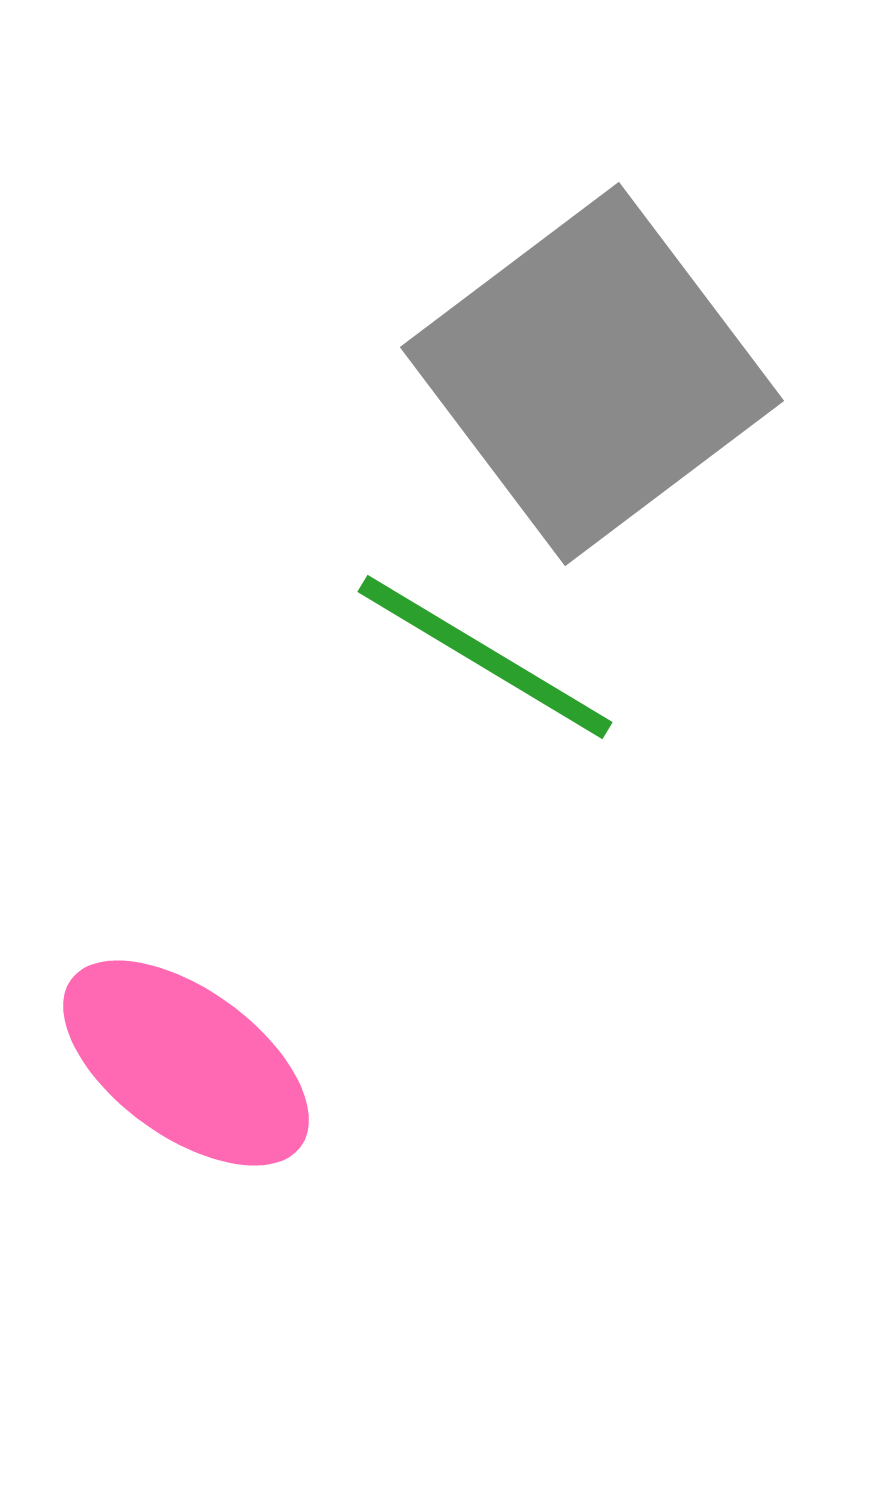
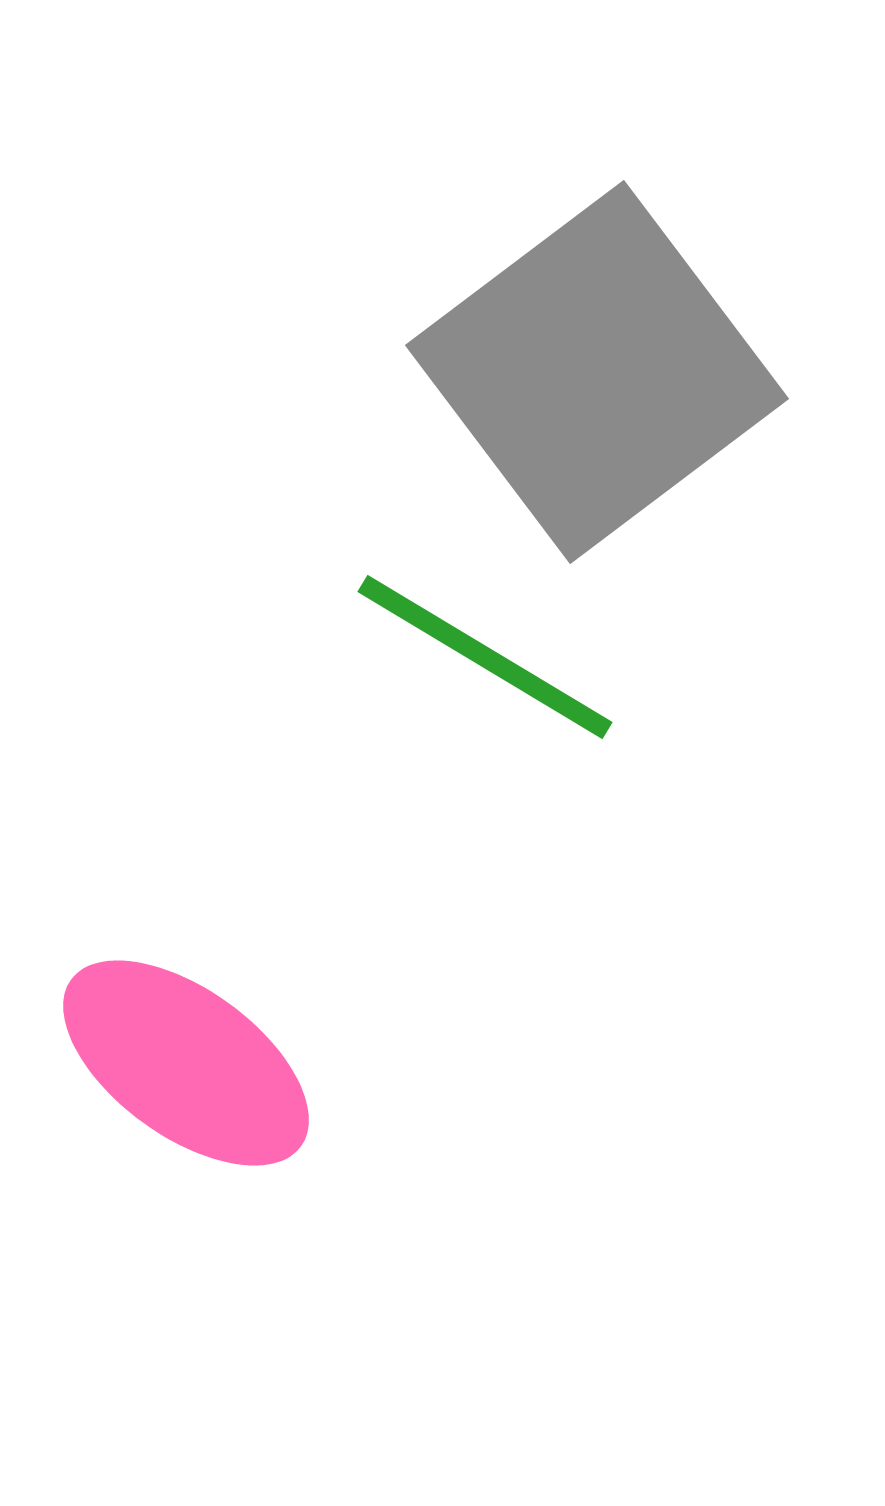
gray square: moved 5 px right, 2 px up
